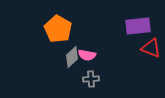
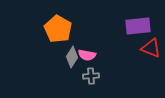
gray diamond: rotated 15 degrees counterclockwise
gray cross: moved 3 px up
